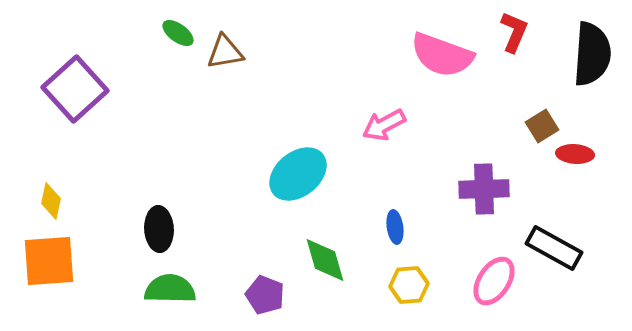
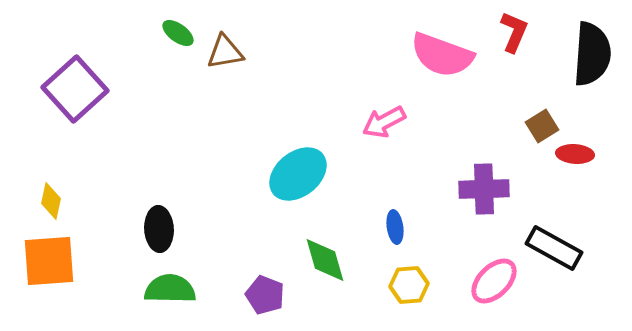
pink arrow: moved 3 px up
pink ellipse: rotated 12 degrees clockwise
